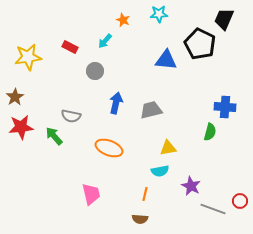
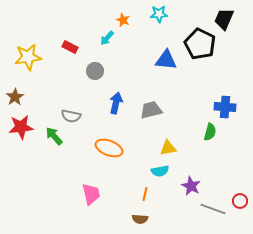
cyan arrow: moved 2 px right, 3 px up
